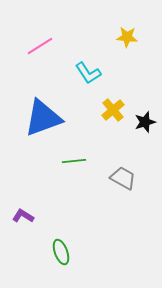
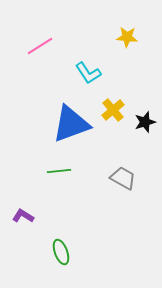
blue triangle: moved 28 px right, 6 px down
green line: moved 15 px left, 10 px down
